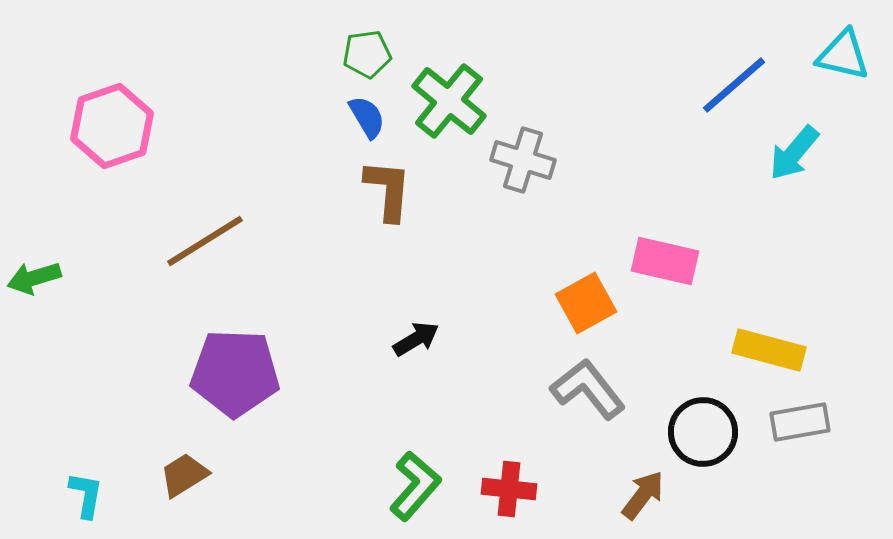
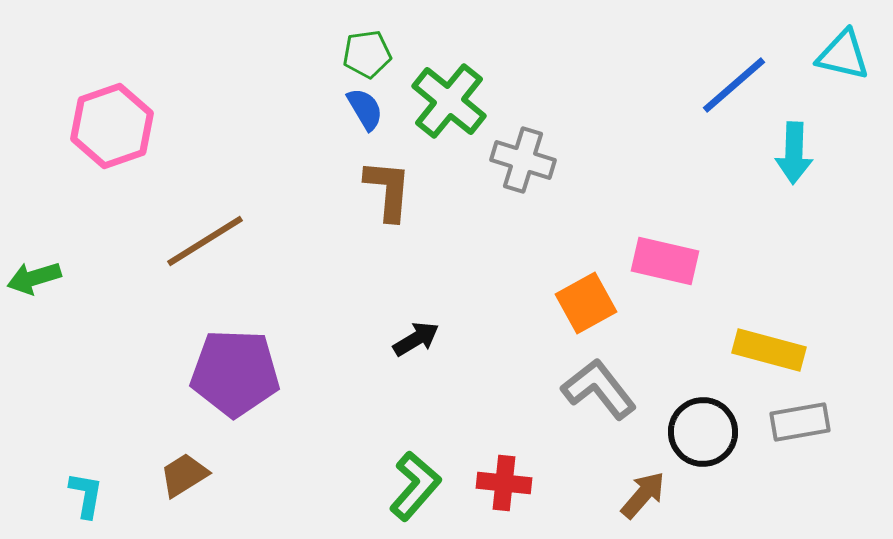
blue semicircle: moved 2 px left, 8 px up
cyan arrow: rotated 38 degrees counterclockwise
gray L-shape: moved 11 px right
red cross: moved 5 px left, 6 px up
brown arrow: rotated 4 degrees clockwise
